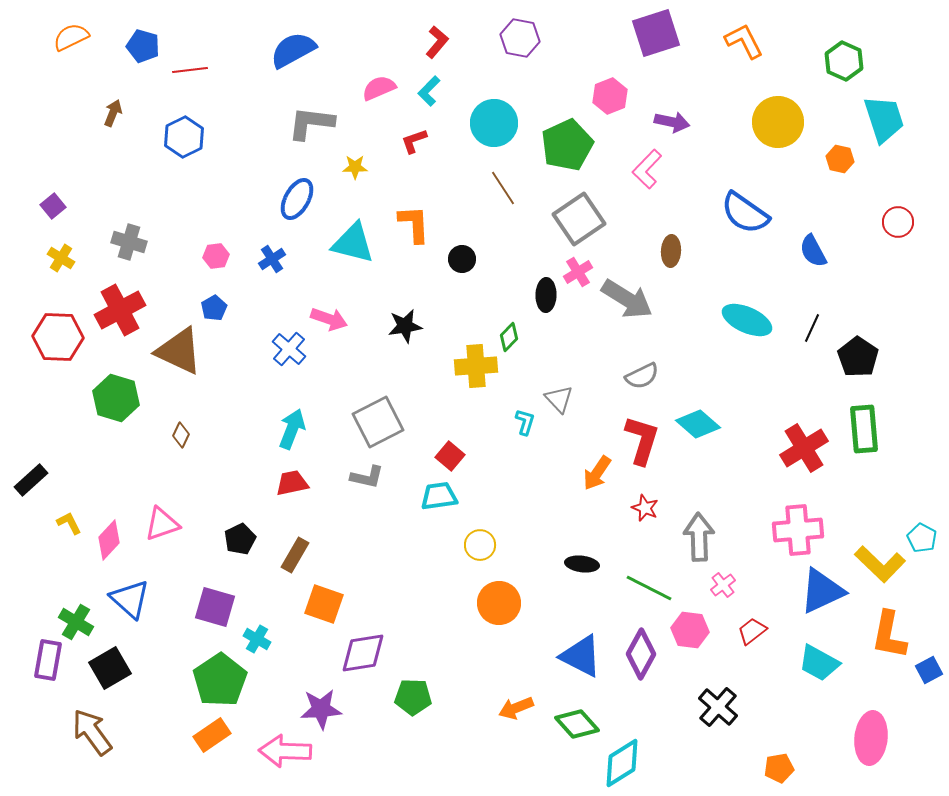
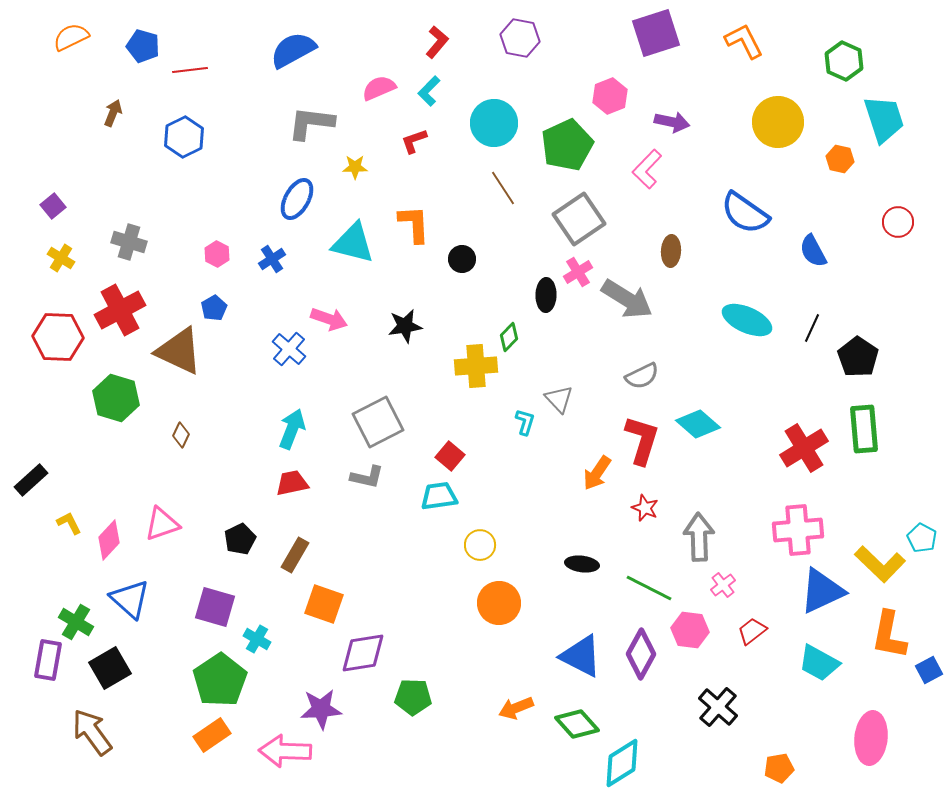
pink hexagon at (216, 256): moved 1 px right, 2 px up; rotated 25 degrees counterclockwise
